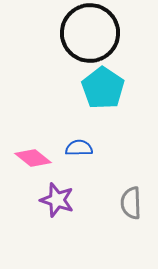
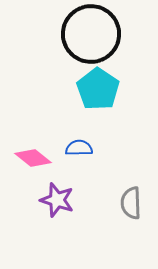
black circle: moved 1 px right, 1 px down
cyan pentagon: moved 5 px left, 1 px down
